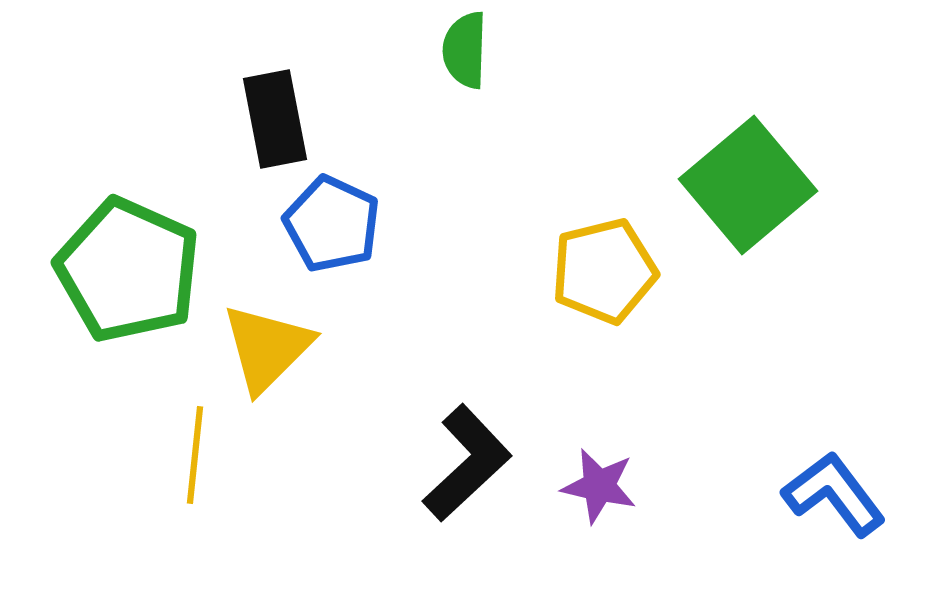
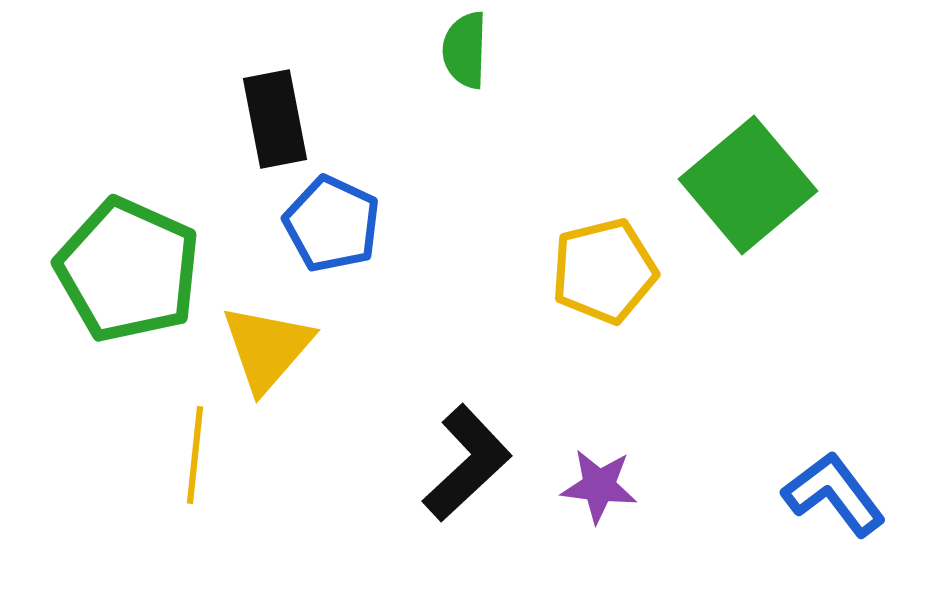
yellow triangle: rotated 4 degrees counterclockwise
purple star: rotated 6 degrees counterclockwise
